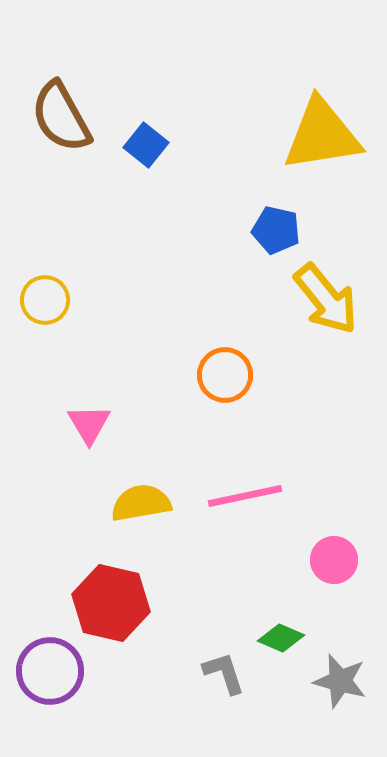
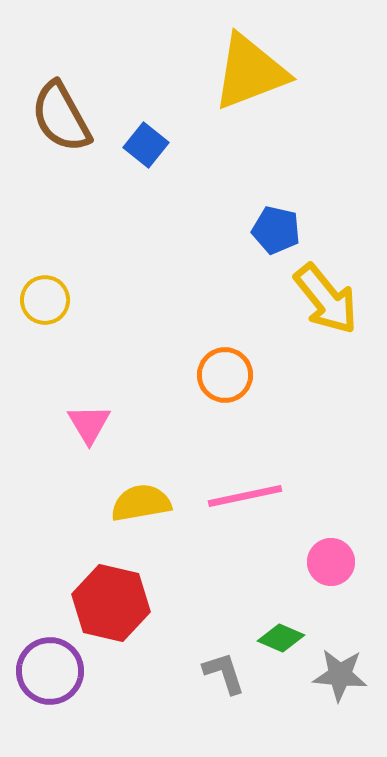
yellow triangle: moved 72 px left, 63 px up; rotated 12 degrees counterclockwise
pink circle: moved 3 px left, 2 px down
gray star: moved 6 px up; rotated 10 degrees counterclockwise
